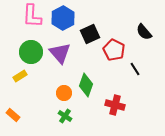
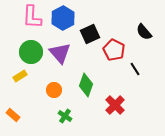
pink L-shape: moved 1 px down
orange circle: moved 10 px left, 3 px up
red cross: rotated 30 degrees clockwise
